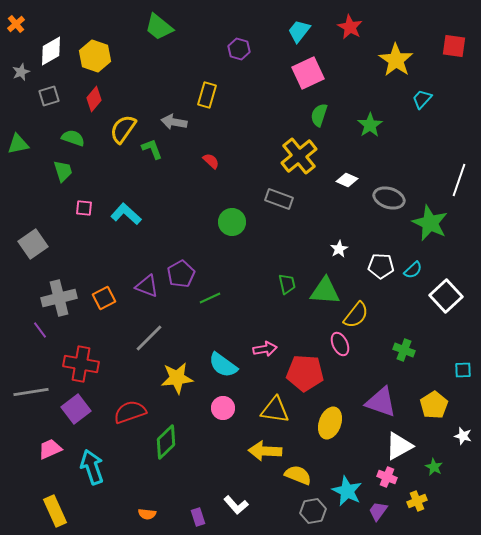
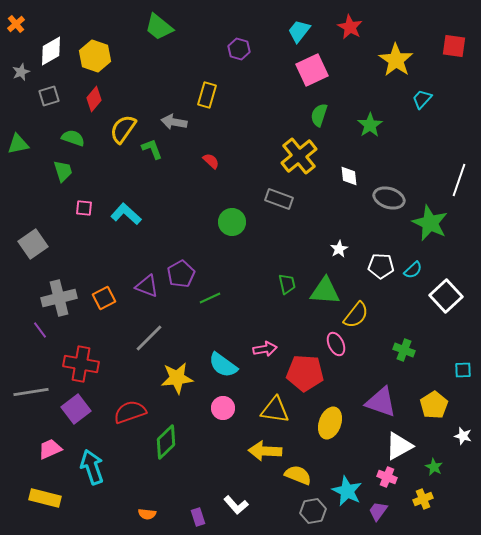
pink square at (308, 73): moved 4 px right, 3 px up
white diamond at (347, 180): moved 2 px right, 4 px up; rotated 60 degrees clockwise
pink ellipse at (340, 344): moved 4 px left
yellow cross at (417, 501): moved 6 px right, 2 px up
yellow rectangle at (55, 511): moved 10 px left, 13 px up; rotated 52 degrees counterclockwise
